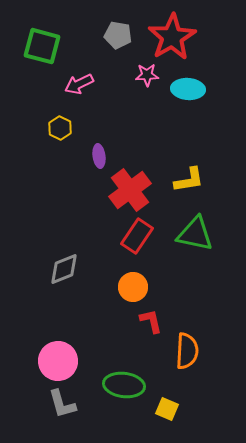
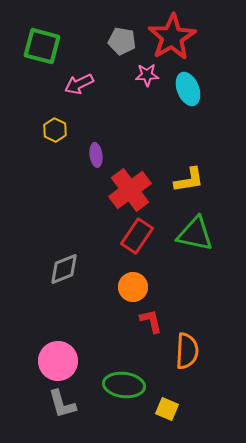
gray pentagon: moved 4 px right, 6 px down
cyan ellipse: rotated 64 degrees clockwise
yellow hexagon: moved 5 px left, 2 px down
purple ellipse: moved 3 px left, 1 px up
